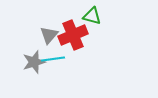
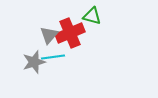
red cross: moved 3 px left, 2 px up
cyan line: moved 2 px up
